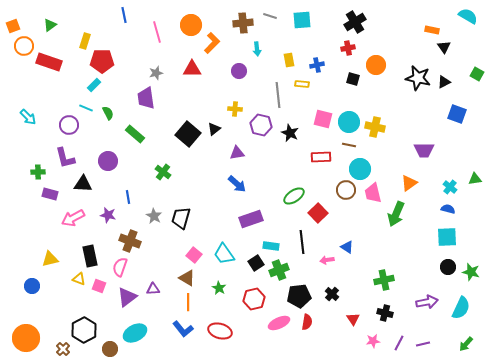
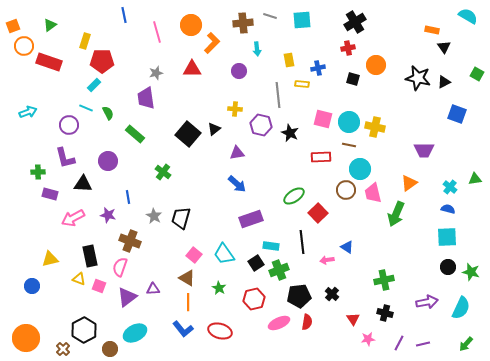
blue cross at (317, 65): moved 1 px right, 3 px down
cyan arrow at (28, 117): moved 5 px up; rotated 66 degrees counterclockwise
pink star at (373, 341): moved 5 px left, 2 px up
